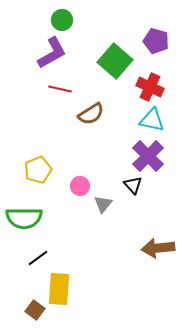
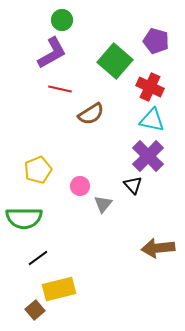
yellow rectangle: rotated 72 degrees clockwise
brown square: rotated 12 degrees clockwise
